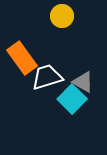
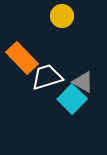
orange rectangle: rotated 8 degrees counterclockwise
